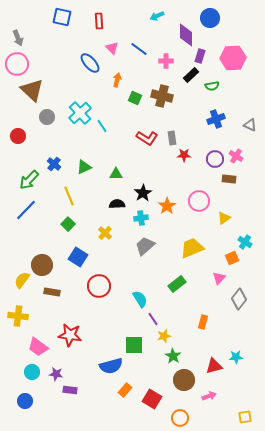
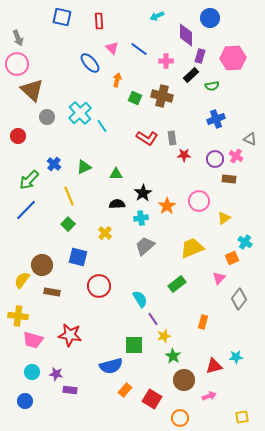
gray triangle at (250, 125): moved 14 px down
blue square at (78, 257): rotated 18 degrees counterclockwise
pink trapezoid at (38, 347): moved 5 px left, 7 px up; rotated 20 degrees counterclockwise
yellow square at (245, 417): moved 3 px left
